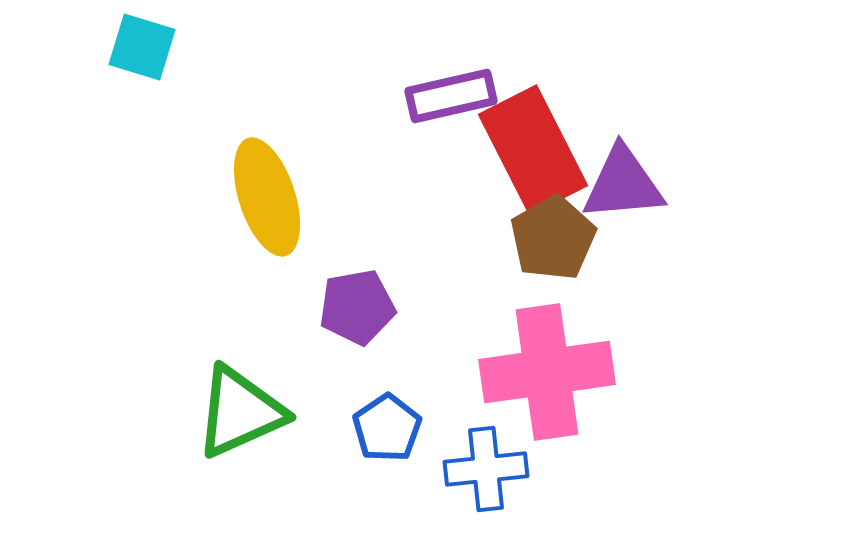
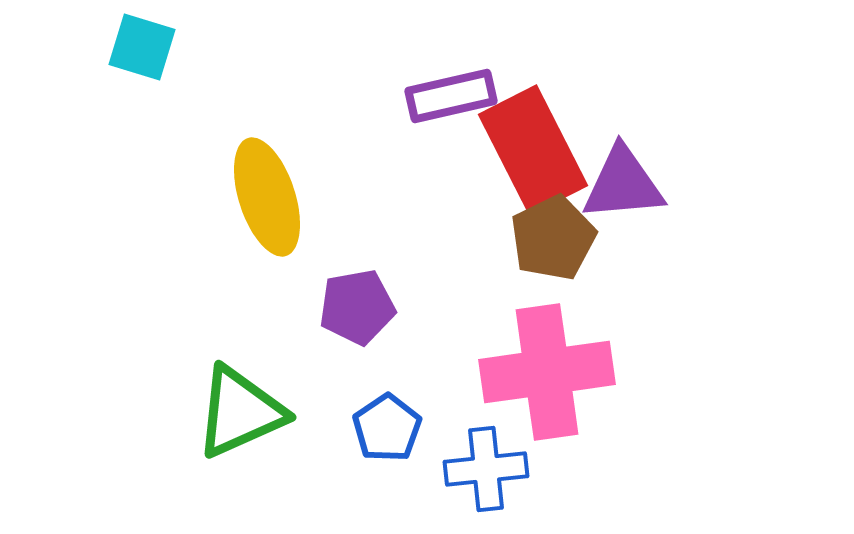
brown pentagon: rotated 4 degrees clockwise
